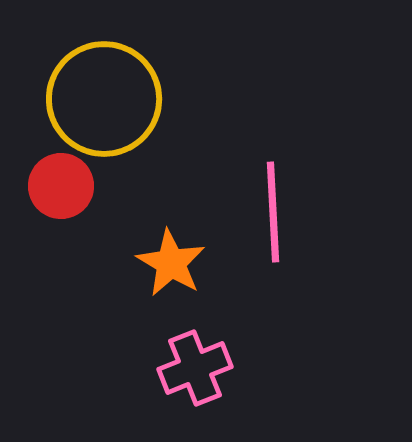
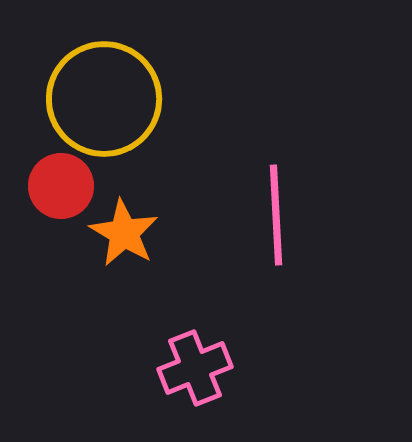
pink line: moved 3 px right, 3 px down
orange star: moved 47 px left, 30 px up
